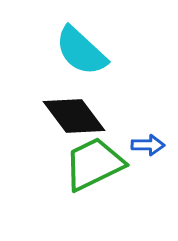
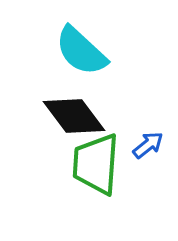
blue arrow: rotated 40 degrees counterclockwise
green trapezoid: moved 2 px right; rotated 60 degrees counterclockwise
